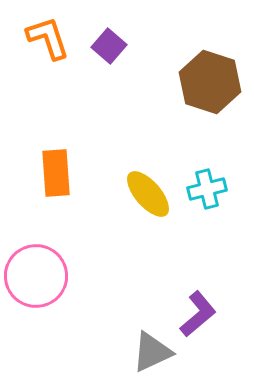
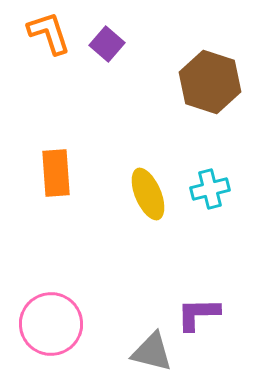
orange L-shape: moved 1 px right, 5 px up
purple square: moved 2 px left, 2 px up
cyan cross: moved 3 px right
yellow ellipse: rotated 18 degrees clockwise
pink circle: moved 15 px right, 48 px down
purple L-shape: rotated 141 degrees counterclockwise
gray triangle: rotated 39 degrees clockwise
